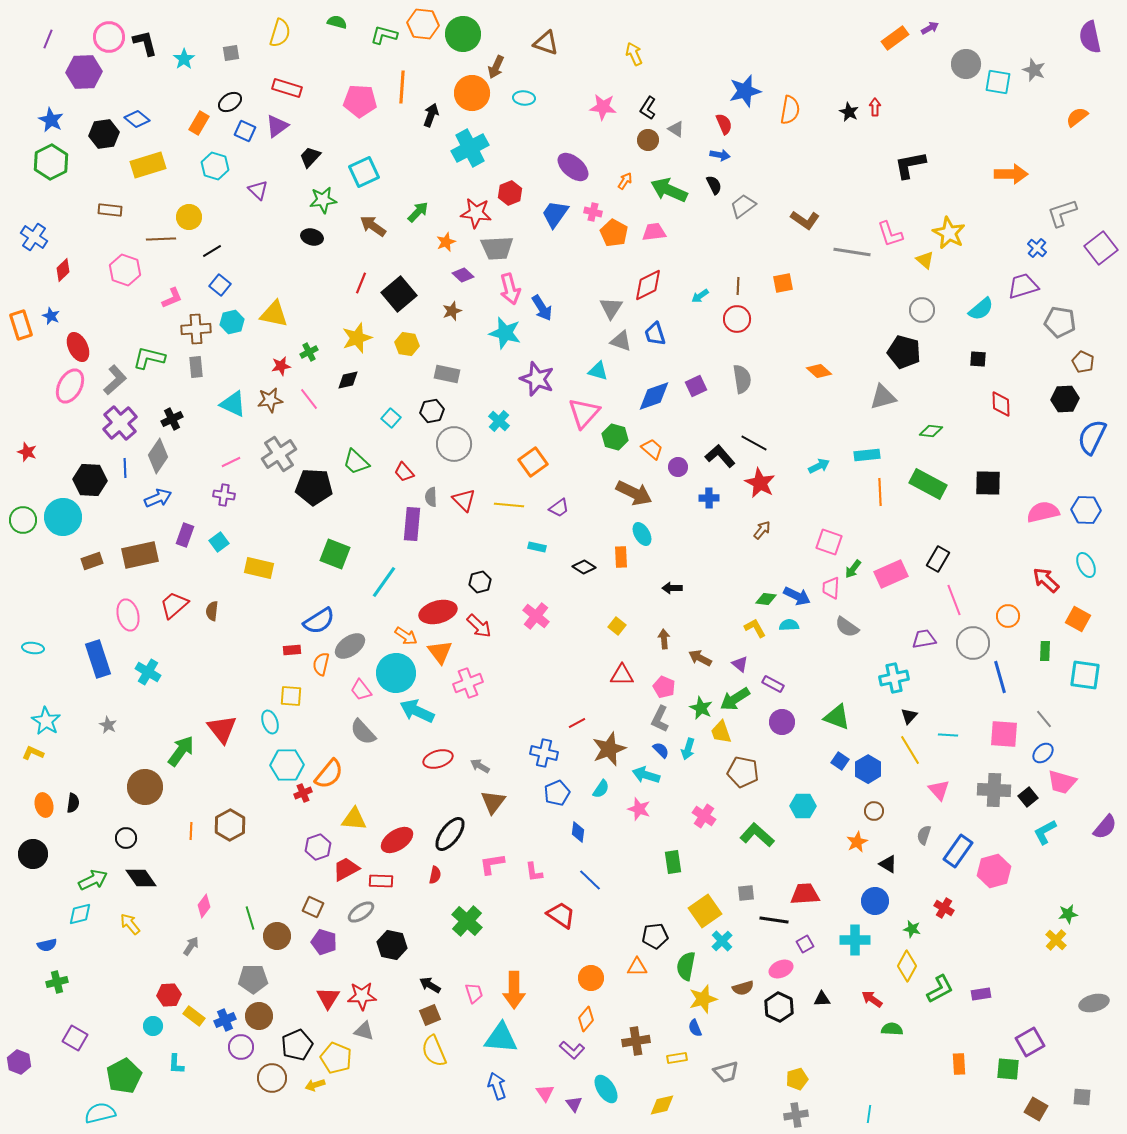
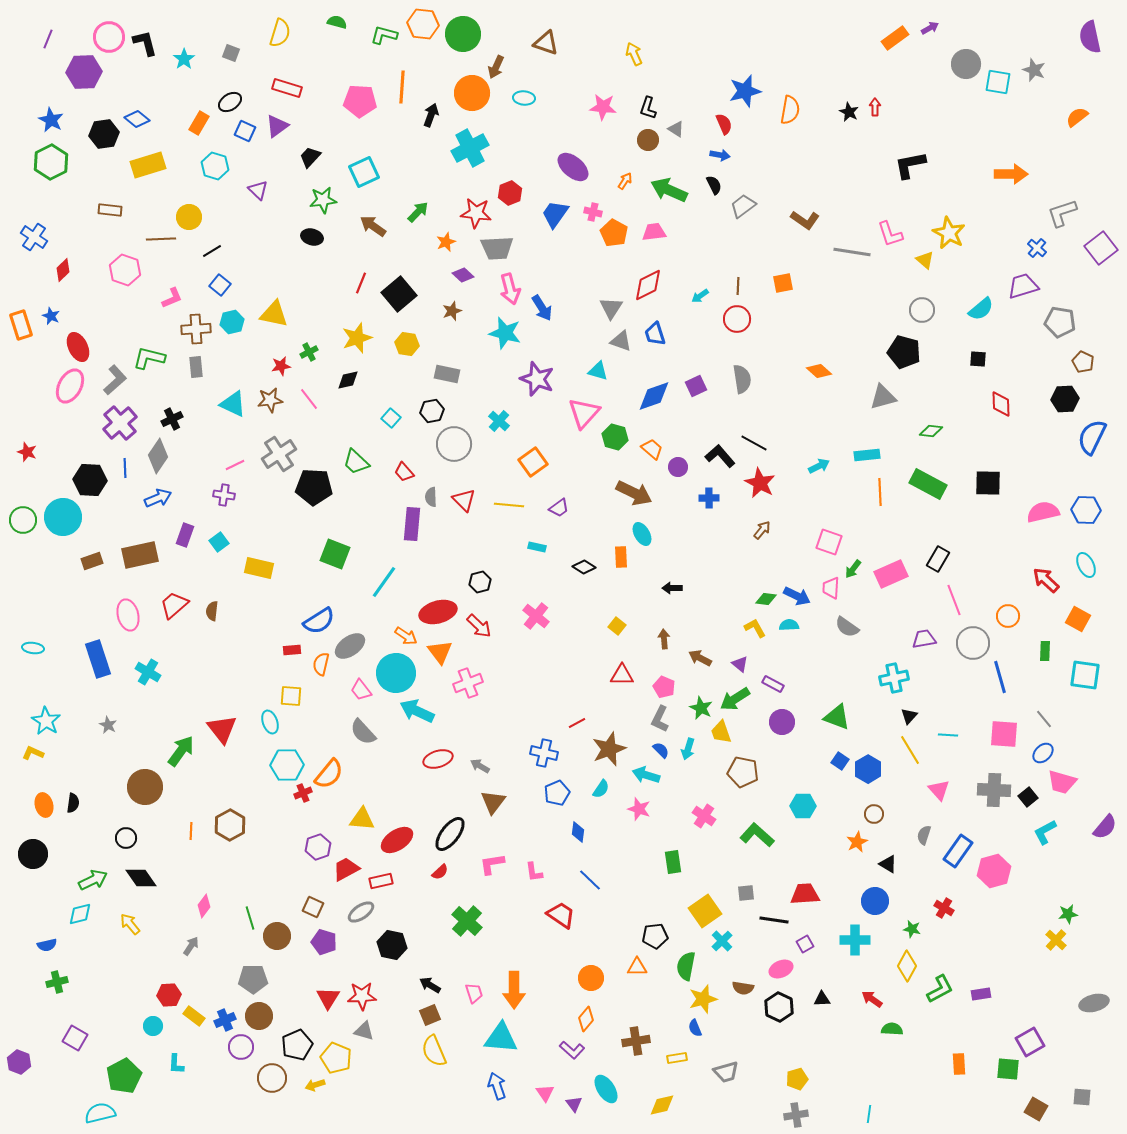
gray square at (231, 53): rotated 30 degrees clockwise
black L-shape at (648, 108): rotated 15 degrees counterclockwise
pink line at (231, 462): moved 4 px right, 3 px down
brown circle at (874, 811): moved 3 px down
yellow triangle at (354, 819): moved 8 px right
red semicircle at (435, 875): moved 5 px right, 3 px up; rotated 36 degrees clockwise
red rectangle at (381, 881): rotated 15 degrees counterclockwise
brown semicircle at (743, 988): rotated 25 degrees clockwise
